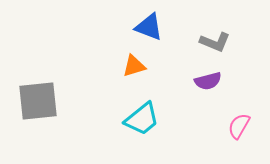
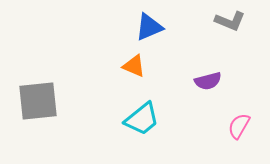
blue triangle: rotated 44 degrees counterclockwise
gray L-shape: moved 15 px right, 21 px up
orange triangle: rotated 40 degrees clockwise
